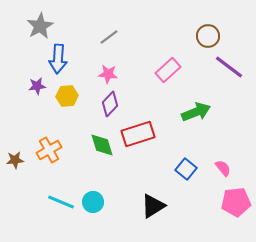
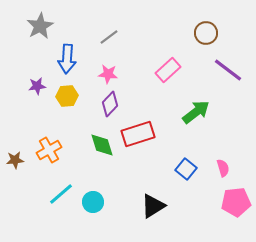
brown circle: moved 2 px left, 3 px up
blue arrow: moved 9 px right
purple line: moved 1 px left, 3 px down
green arrow: rotated 16 degrees counterclockwise
pink semicircle: rotated 24 degrees clockwise
cyan line: moved 8 px up; rotated 64 degrees counterclockwise
